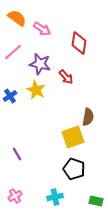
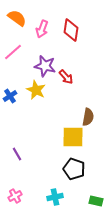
pink arrow: rotated 78 degrees clockwise
red diamond: moved 8 px left, 13 px up
purple star: moved 5 px right, 2 px down
yellow square: rotated 20 degrees clockwise
